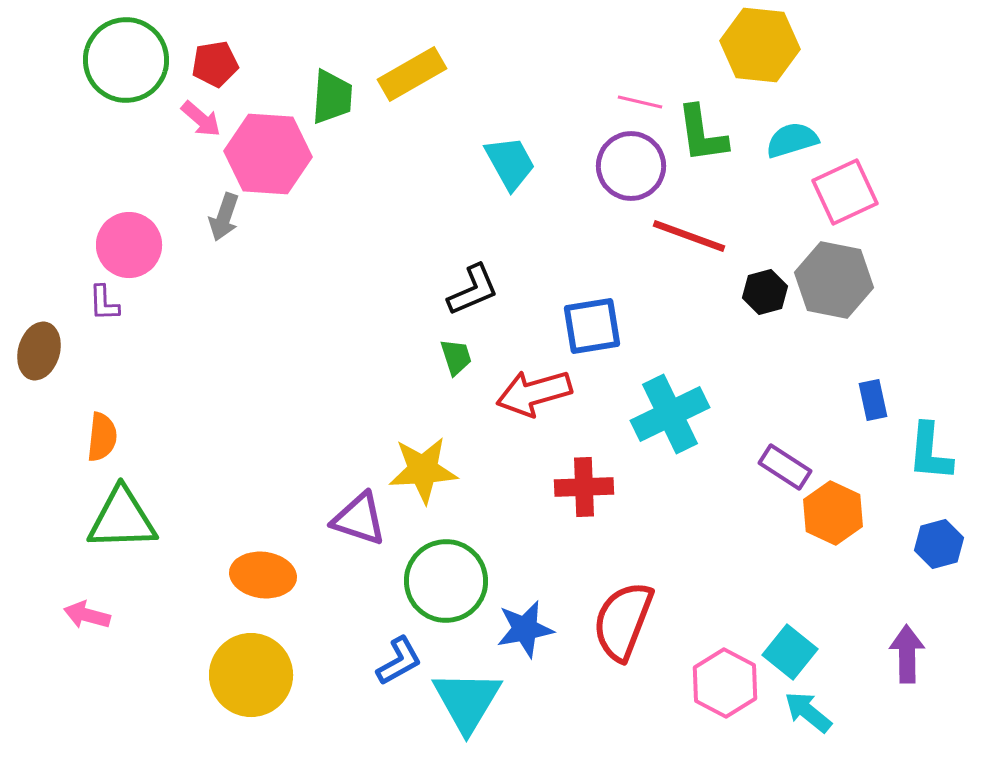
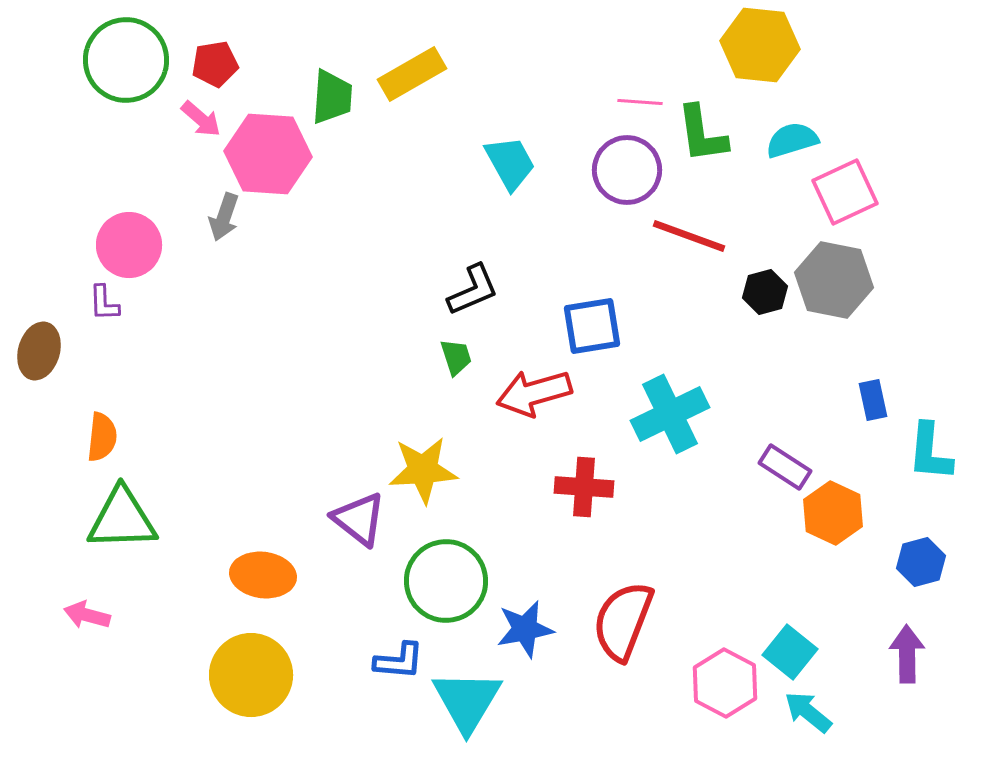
pink line at (640, 102): rotated 9 degrees counterclockwise
purple circle at (631, 166): moved 4 px left, 4 px down
red cross at (584, 487): rotated 6 degrees clockwise
purple triangle at (359, 519): rotated 20 degrees clockwise
blue hexagon at (939, 544): moved 18 px left, 18 px down
blue L-shape at (399, 661): rotated 34 degrees clockwise
